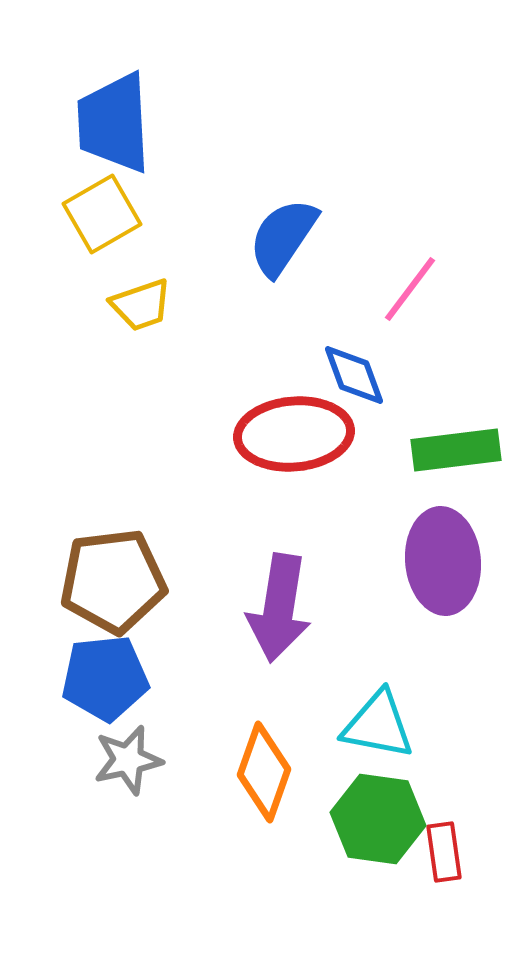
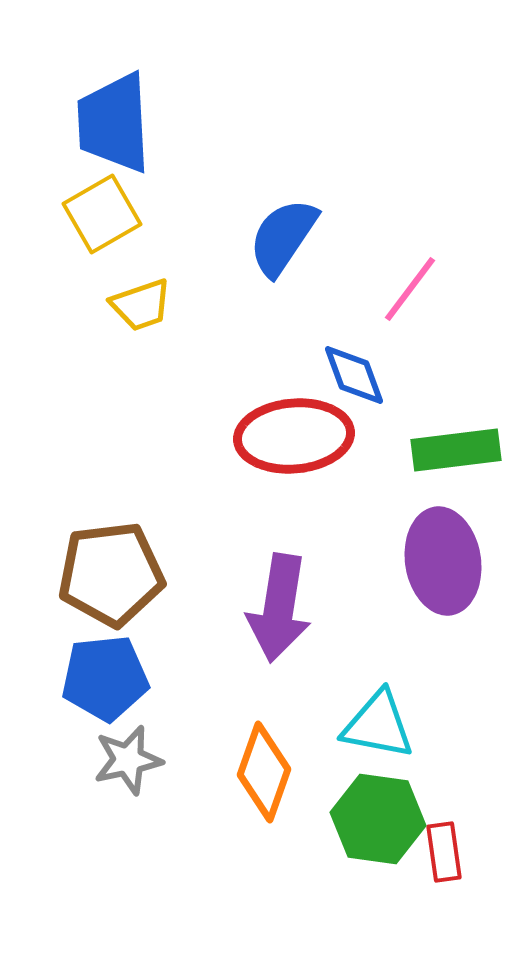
red ellipse: moved 2 px down
purple ellipse: rotated 4 degrees counterclockwise
brown pentagon: moved 2 px left, 7 px up
